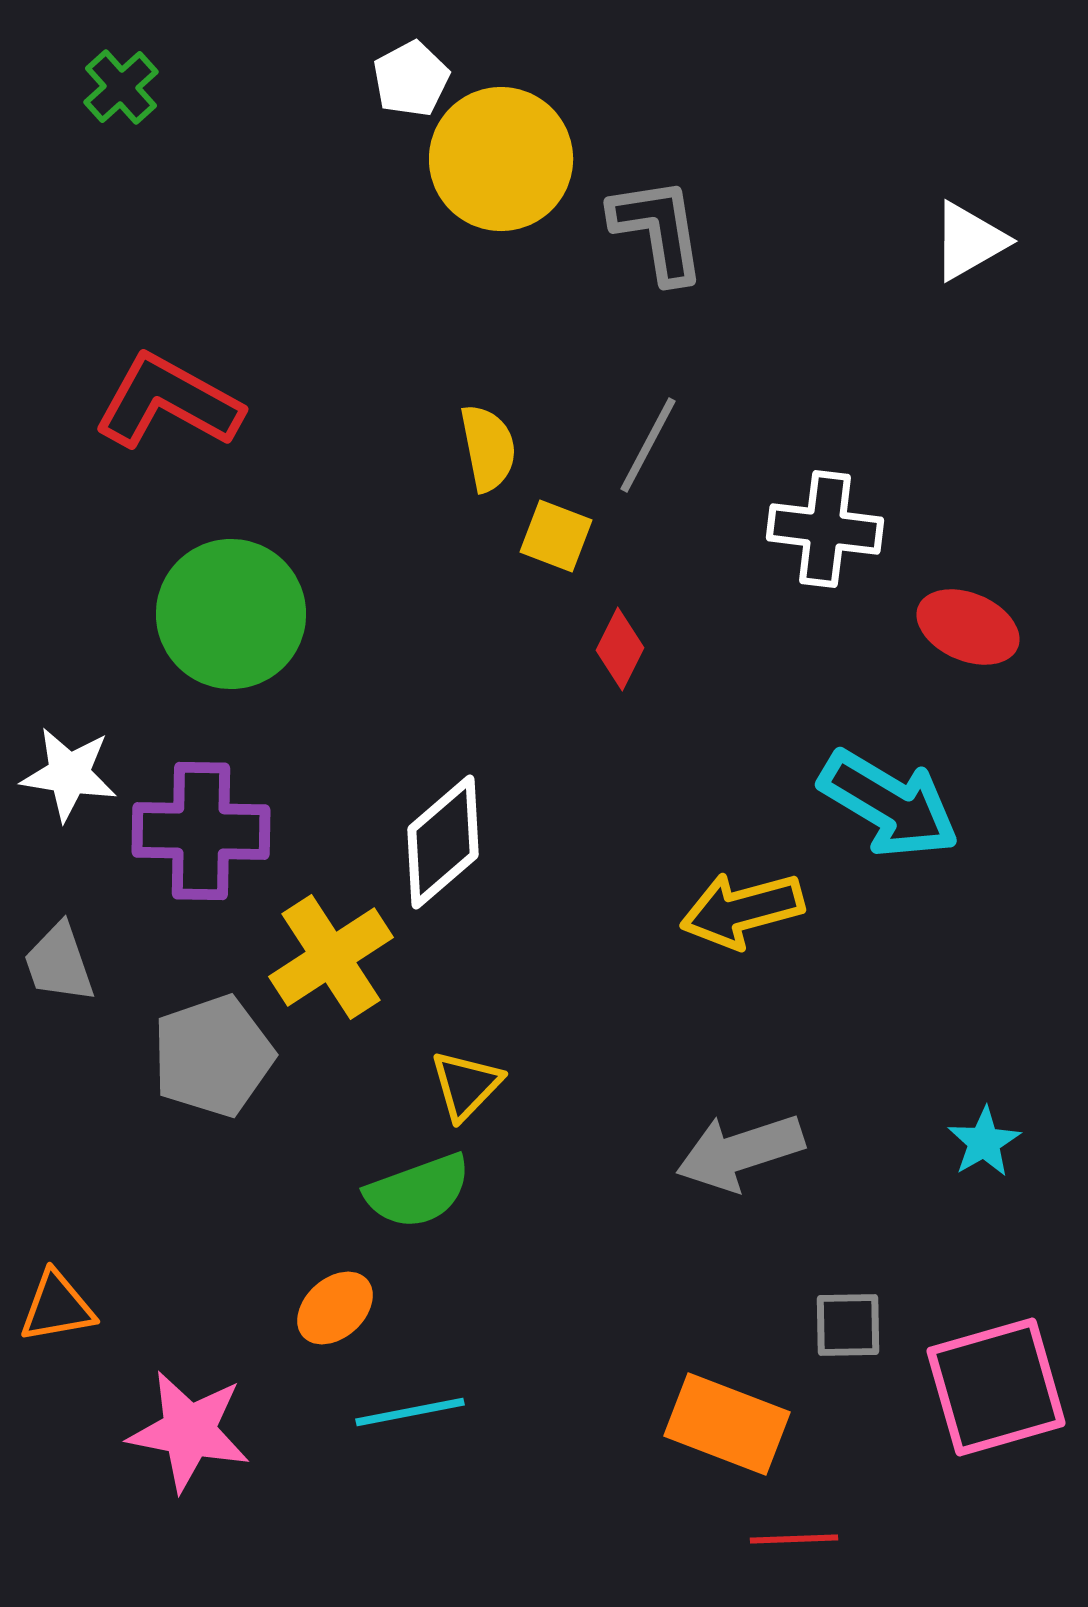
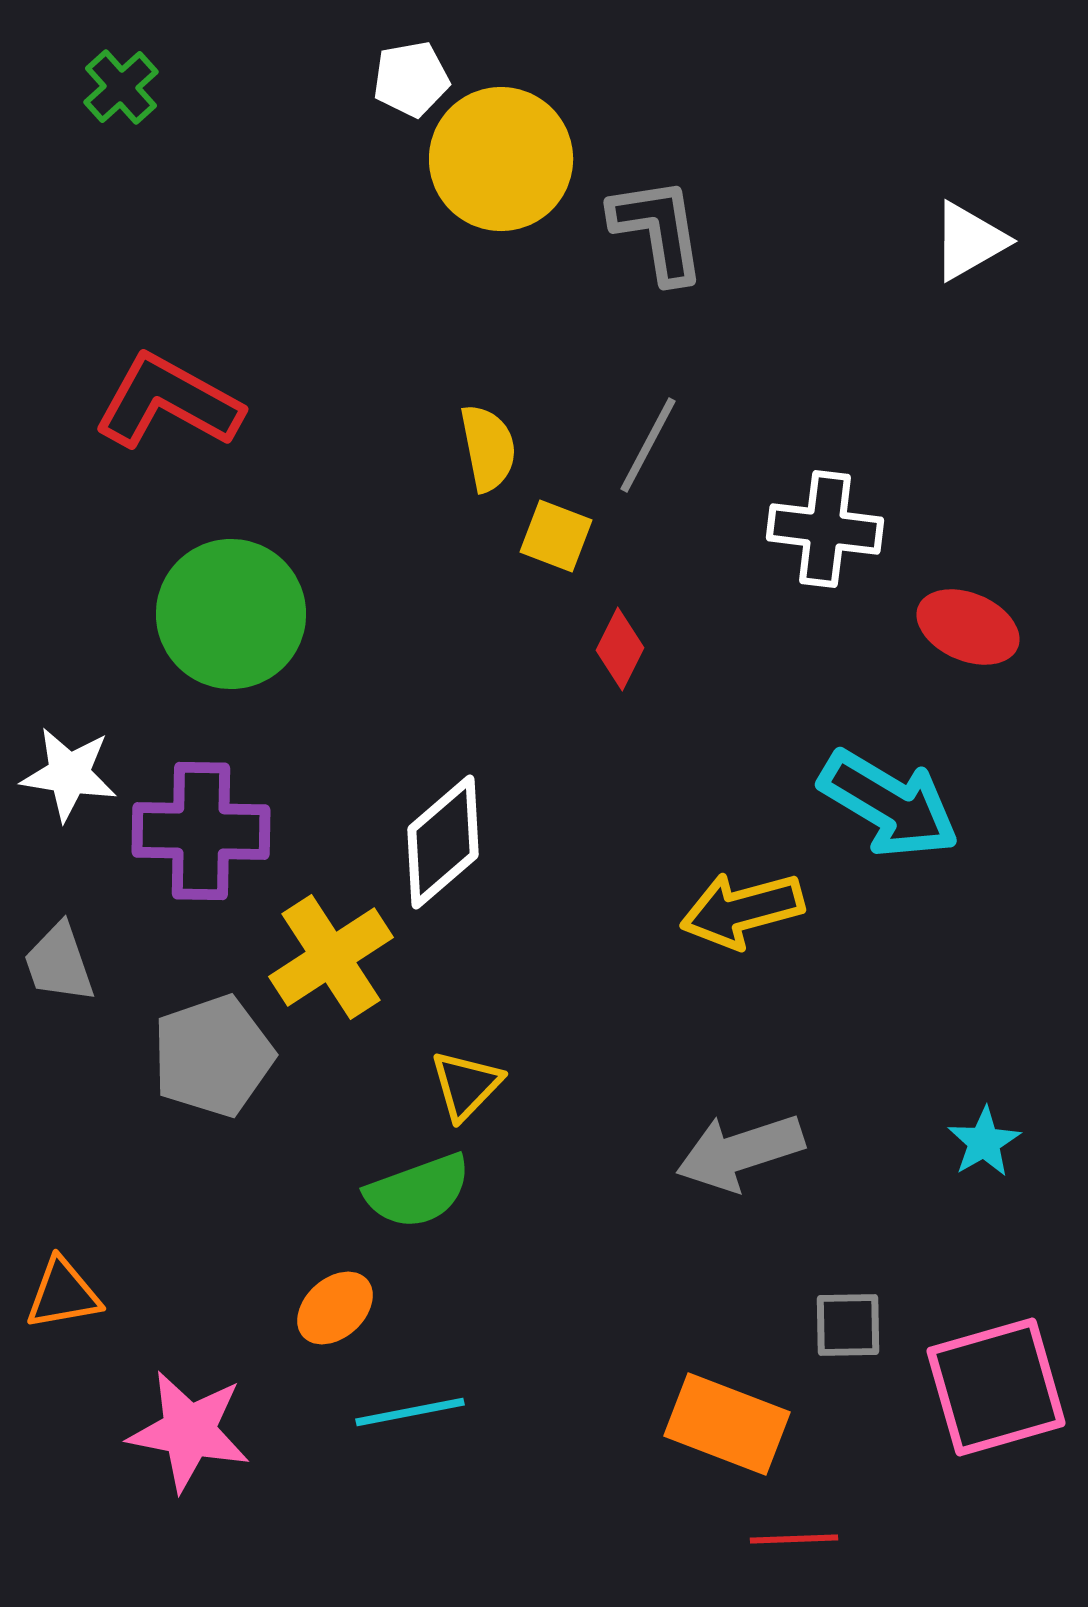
white pentagon: rotated 18 degrees clockwise
orange triangle: moved 6 px right, 13 px up
